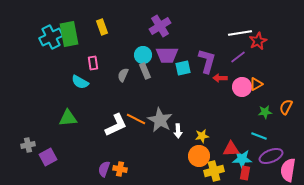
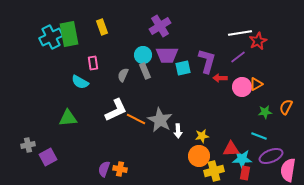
white L-shape: moved 15 px up
